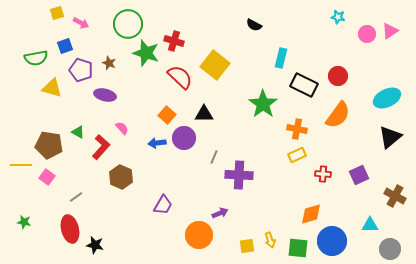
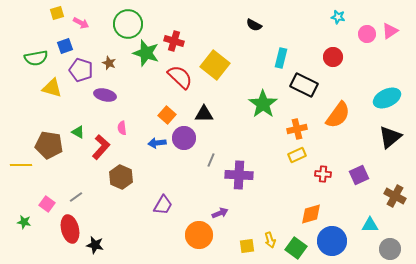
red circle at (338, 76): moved 5 px left, 19 px up
pink semicircle at (122, 128): rotated 144 degrees counterclockwise
orange cross at (297, 129): rotated 24 degrees counterclockwise
gray line at (214, 157): moved 3 px left, 3 px down
pink square at (47, 177): moved 27 px down
green square at (298, 248): moved 2 px left; rotated 30 degrees clockwise
